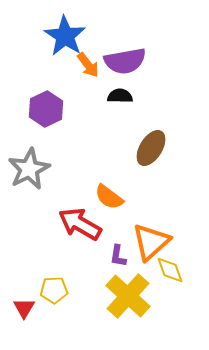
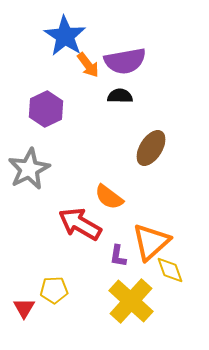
yellow cross: moved 3 px right, 5 px down
